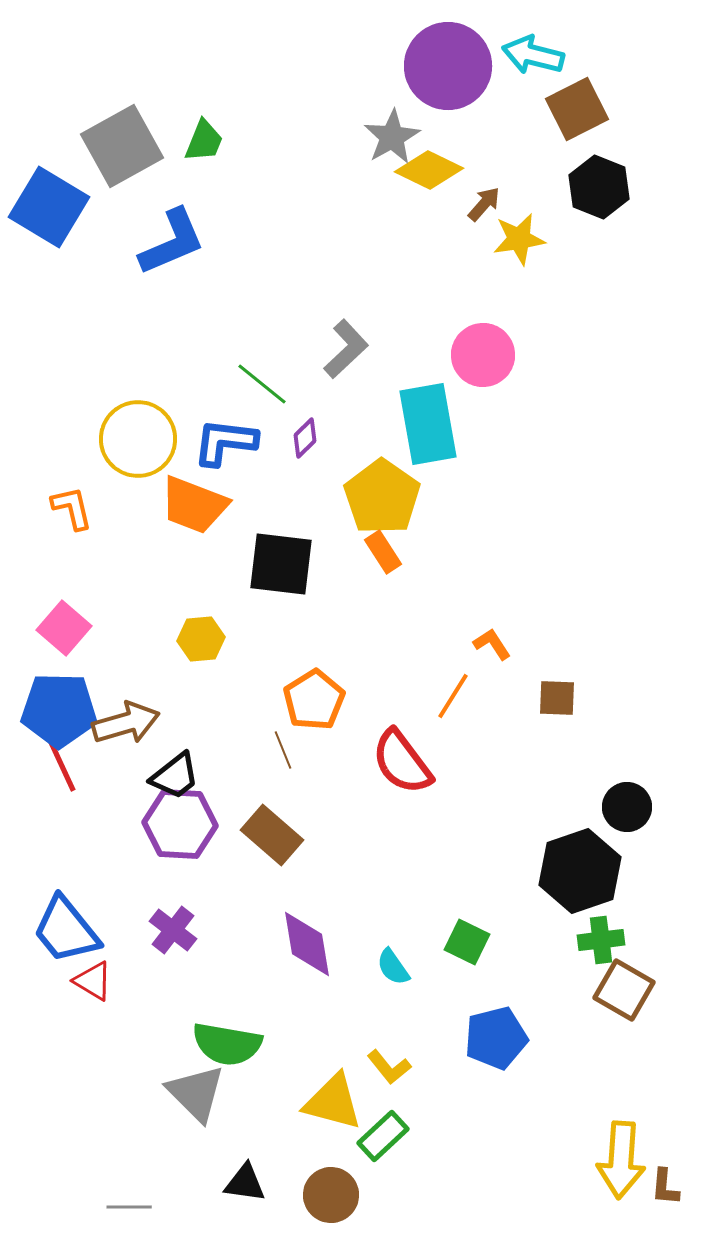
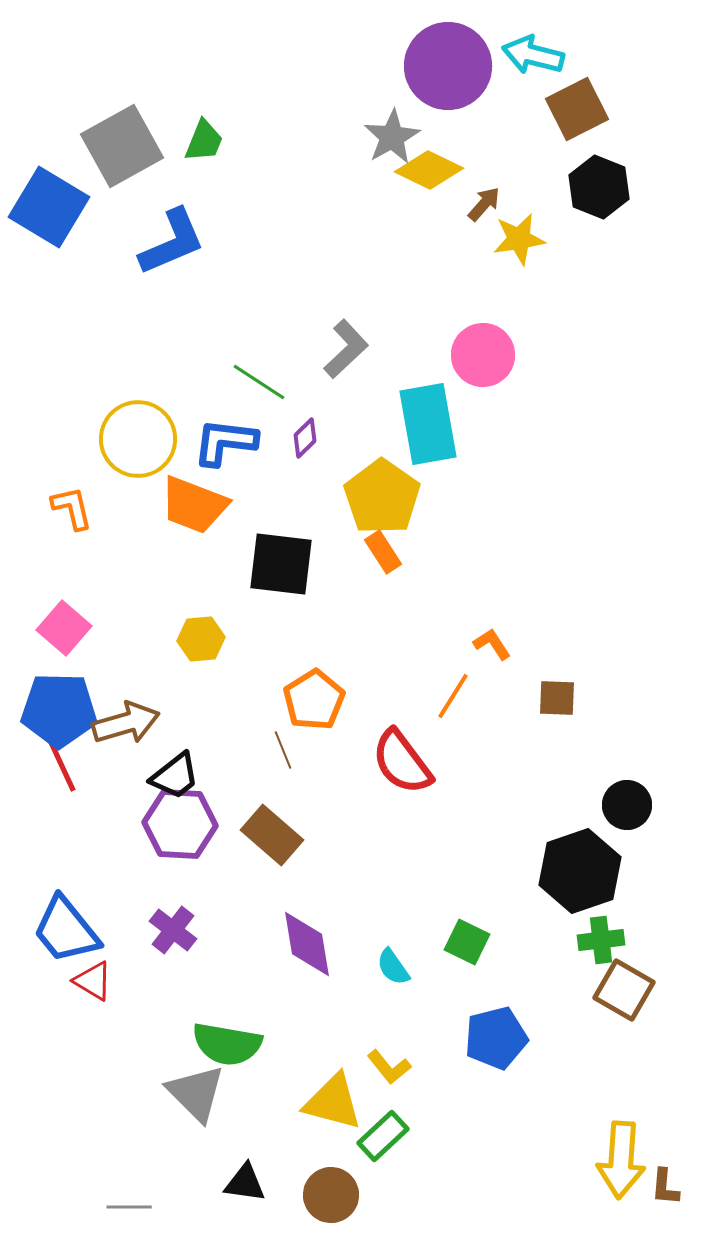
green line at (262, 384): moved 3 px left, 2 px up; rotated 6 degrees counterclockwise
black circle at (627, 807): moved 2 px up
